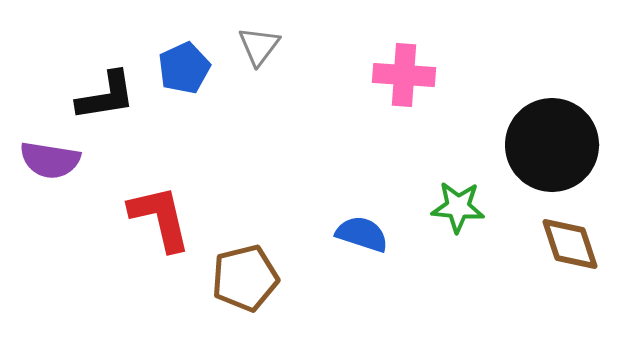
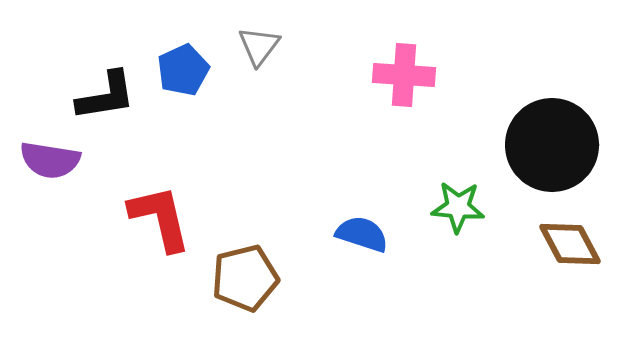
blue pentagon: moved 1 px left, 2 px down
brown diamond: rotated 10 degrees counterclockwise
